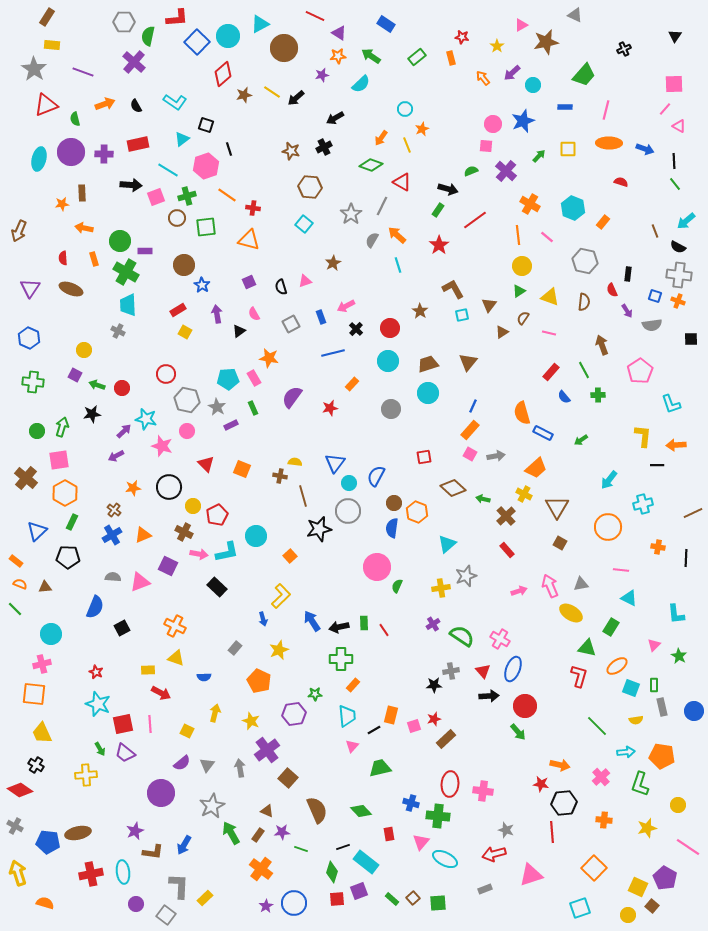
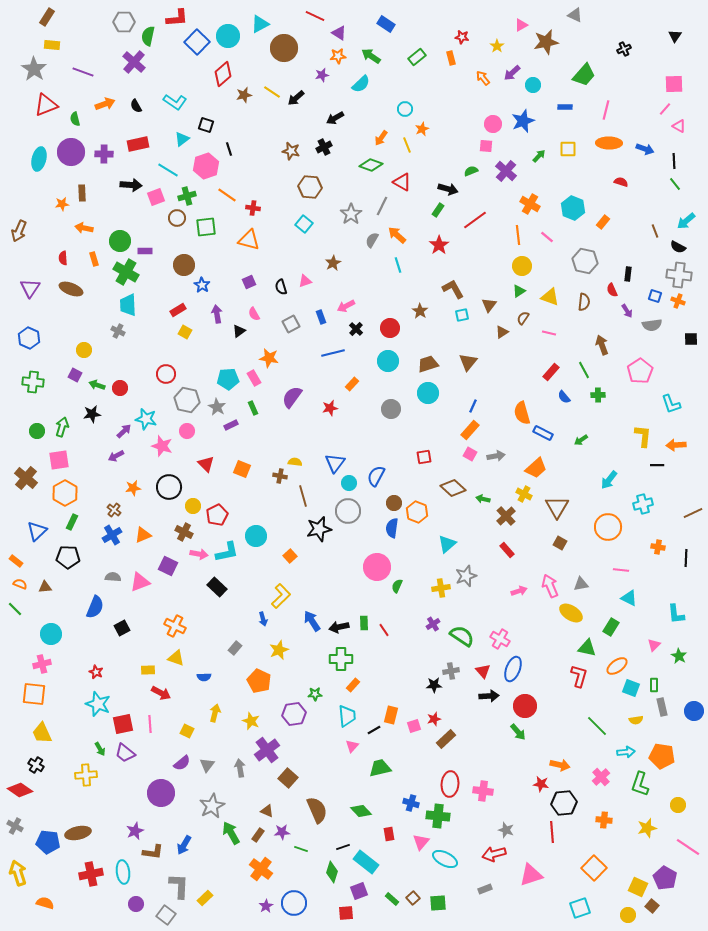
red circle at (122, 388): moved 2 px left
red square at (337, 899): moved 9 px right, 14 px down
